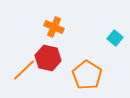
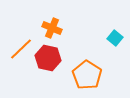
orange cross: moved 2 px left, 1 px down
orange line: moved 3 px left, 21 px up
